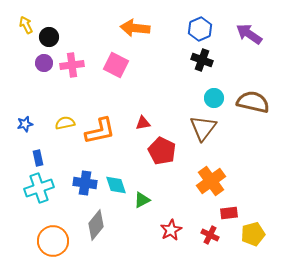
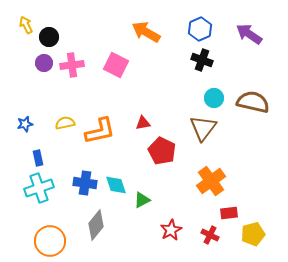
orange arrow: moved 11 px right, 4 px down; rotated 24 degrees clockwise
orange circle: moved 3 px left
